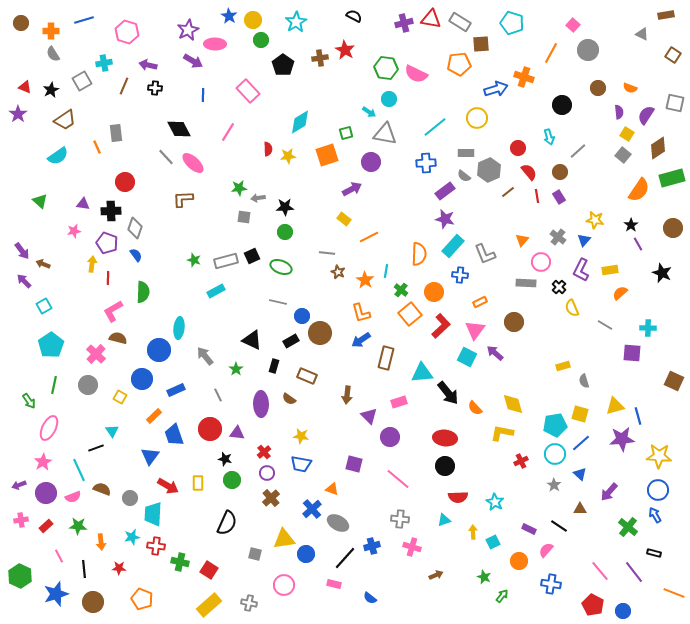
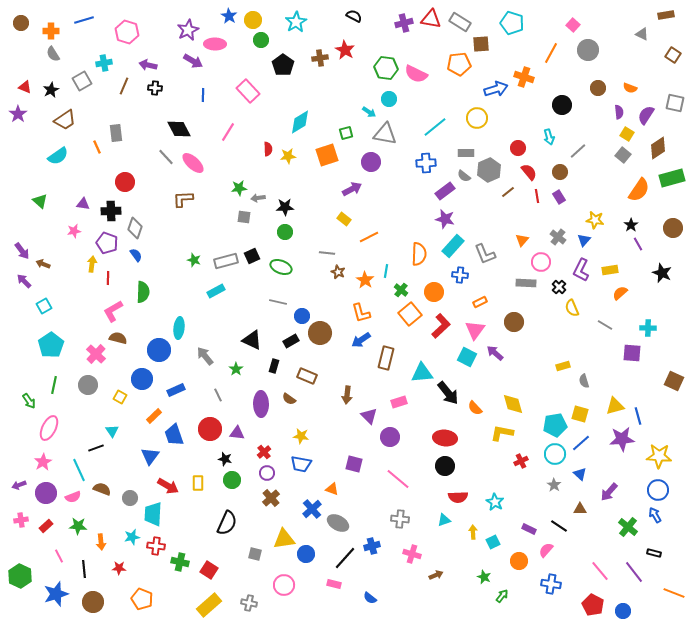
pink cross at (412, 547): moved 7 px down
